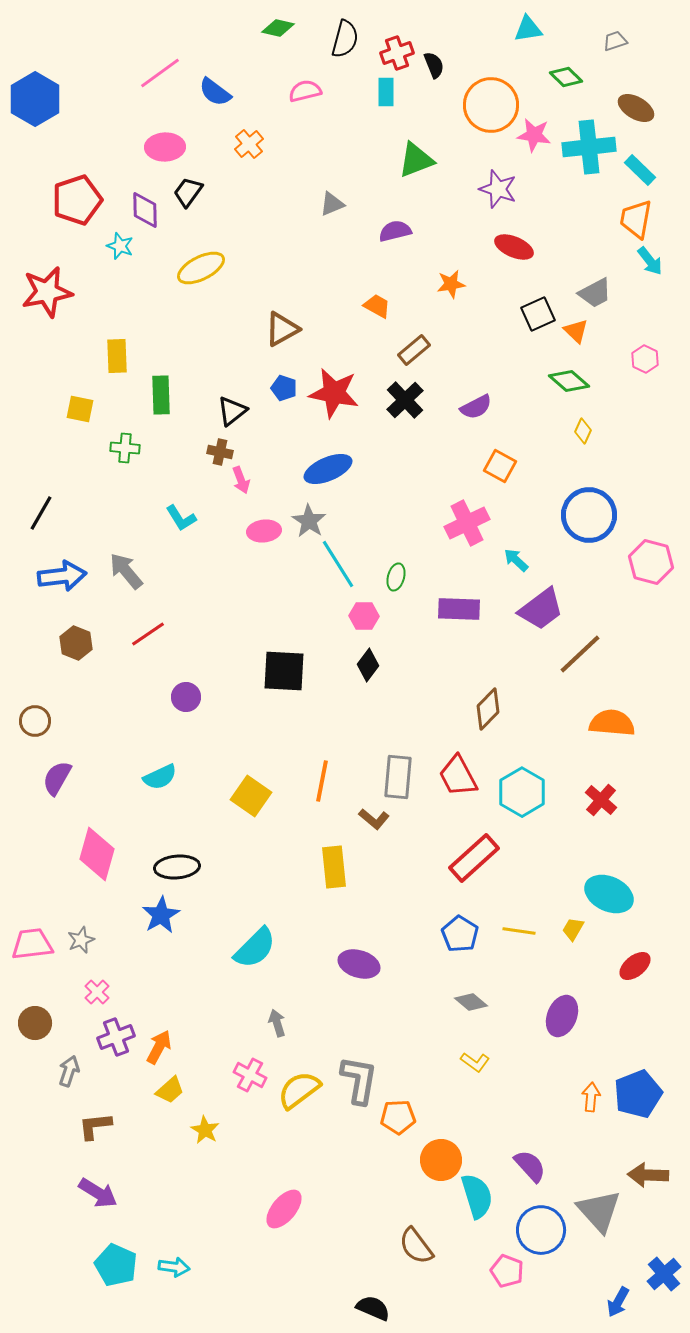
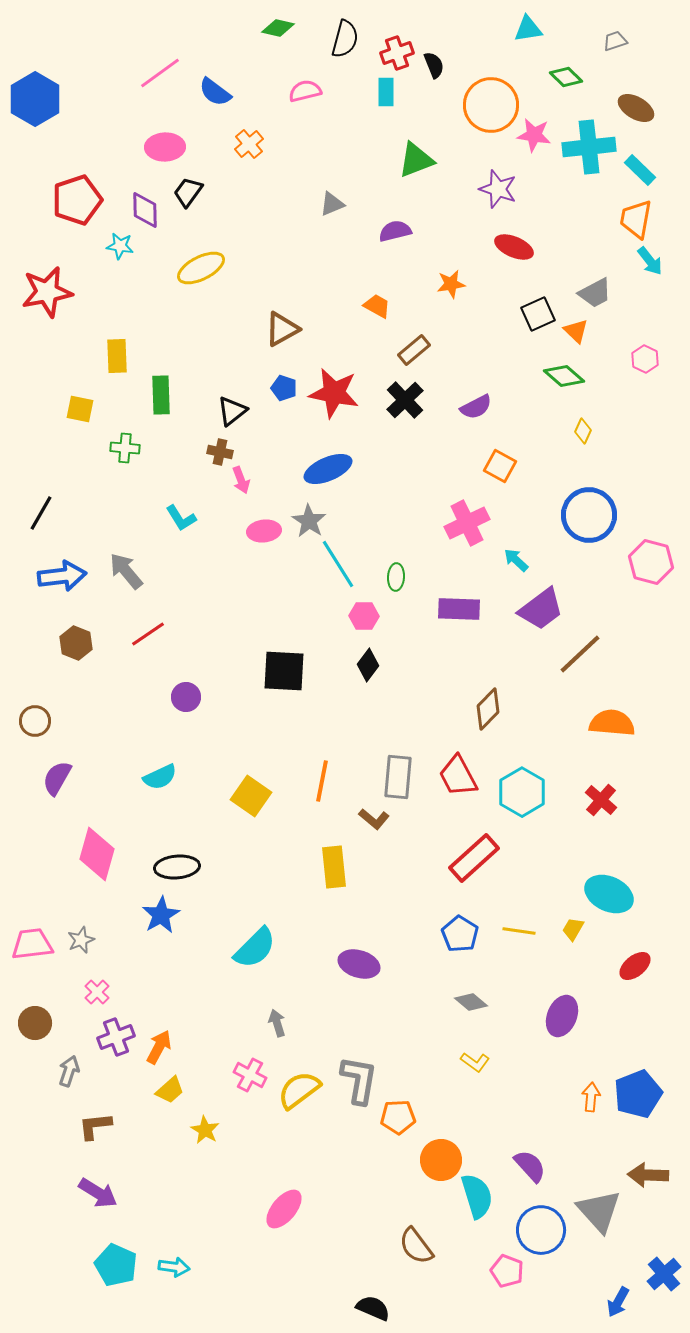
cyan star at (120, 246): rotated 12 degrees counterclockwise
green diamond at (569, 381): moved 5 px left, 5 px up
green ellipse at (396, 577): rotated 12 degrees counterclockwise
